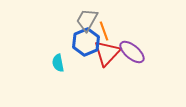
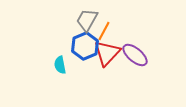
orange line: rotated 48 degrees clockwise
blue hexagon: moved 1 px left, 4 px down
purple ellipse: moved 3 px right, 3 px down
cyan semicircle: moved 2 px right, 2 px down
